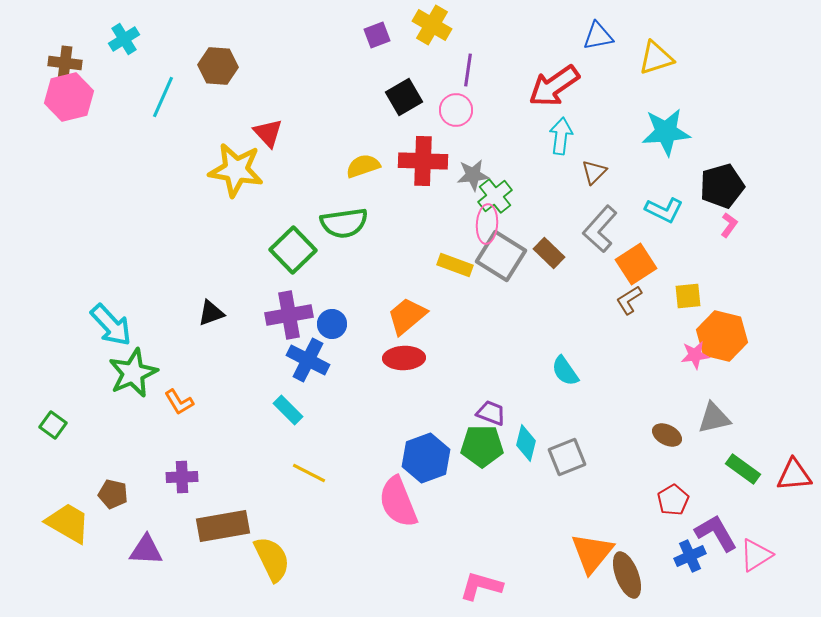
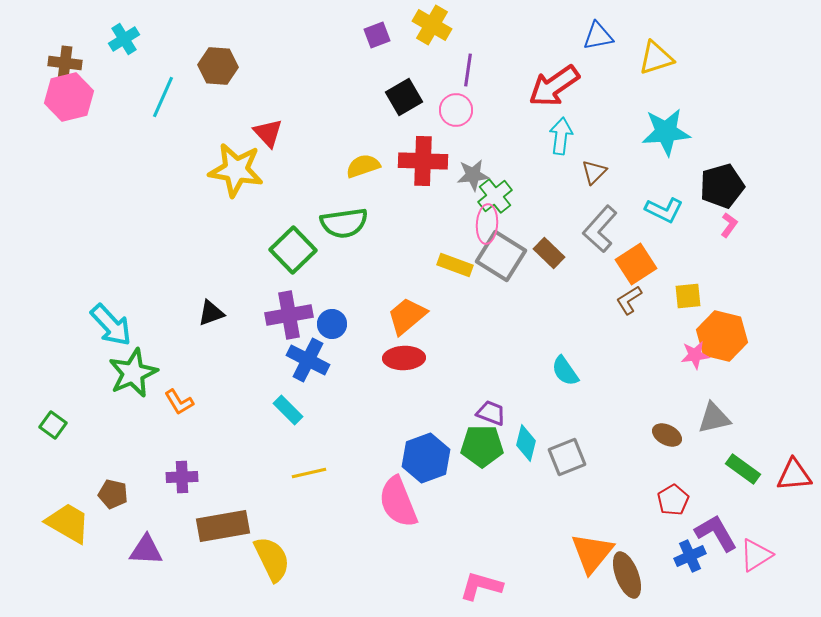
yellow line at (309, 473): rotated 40 degrees counterclockwise
